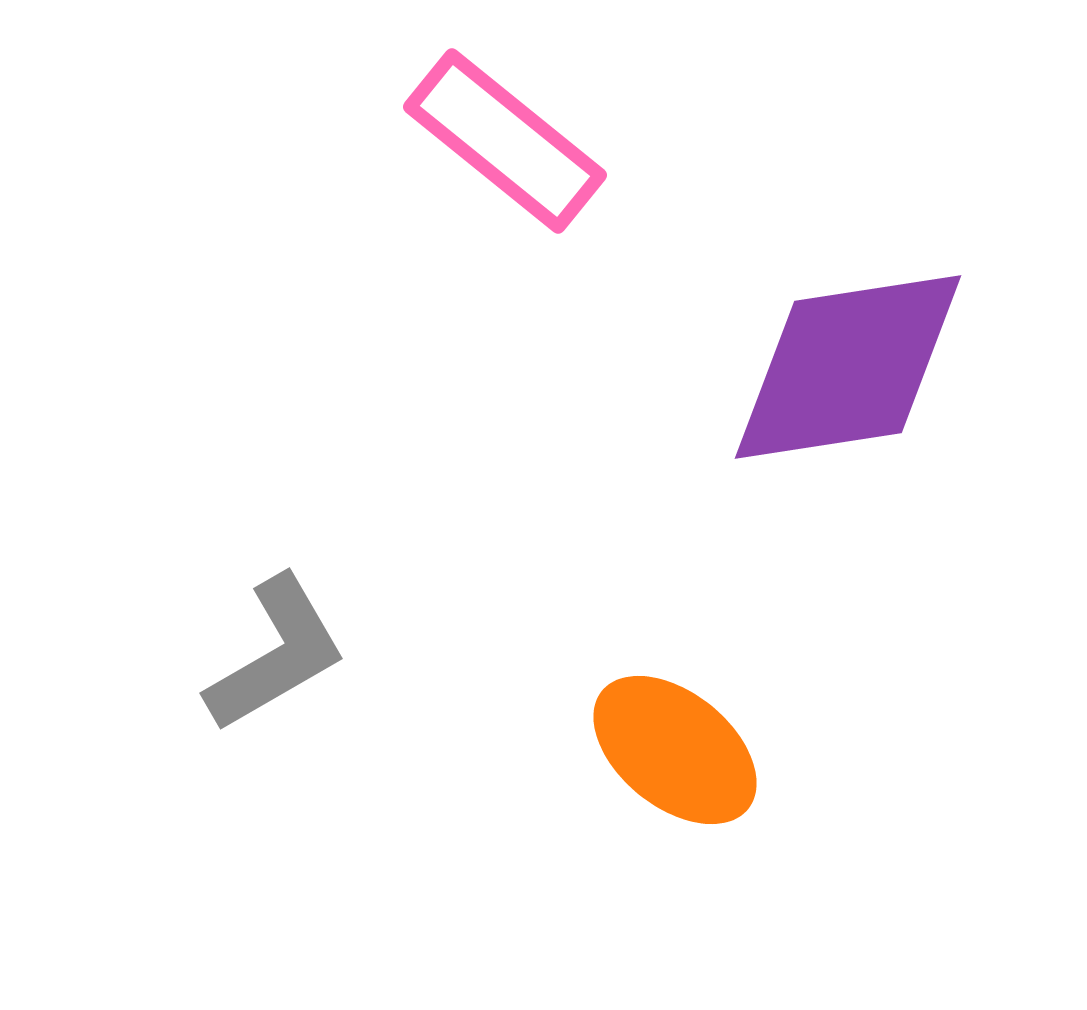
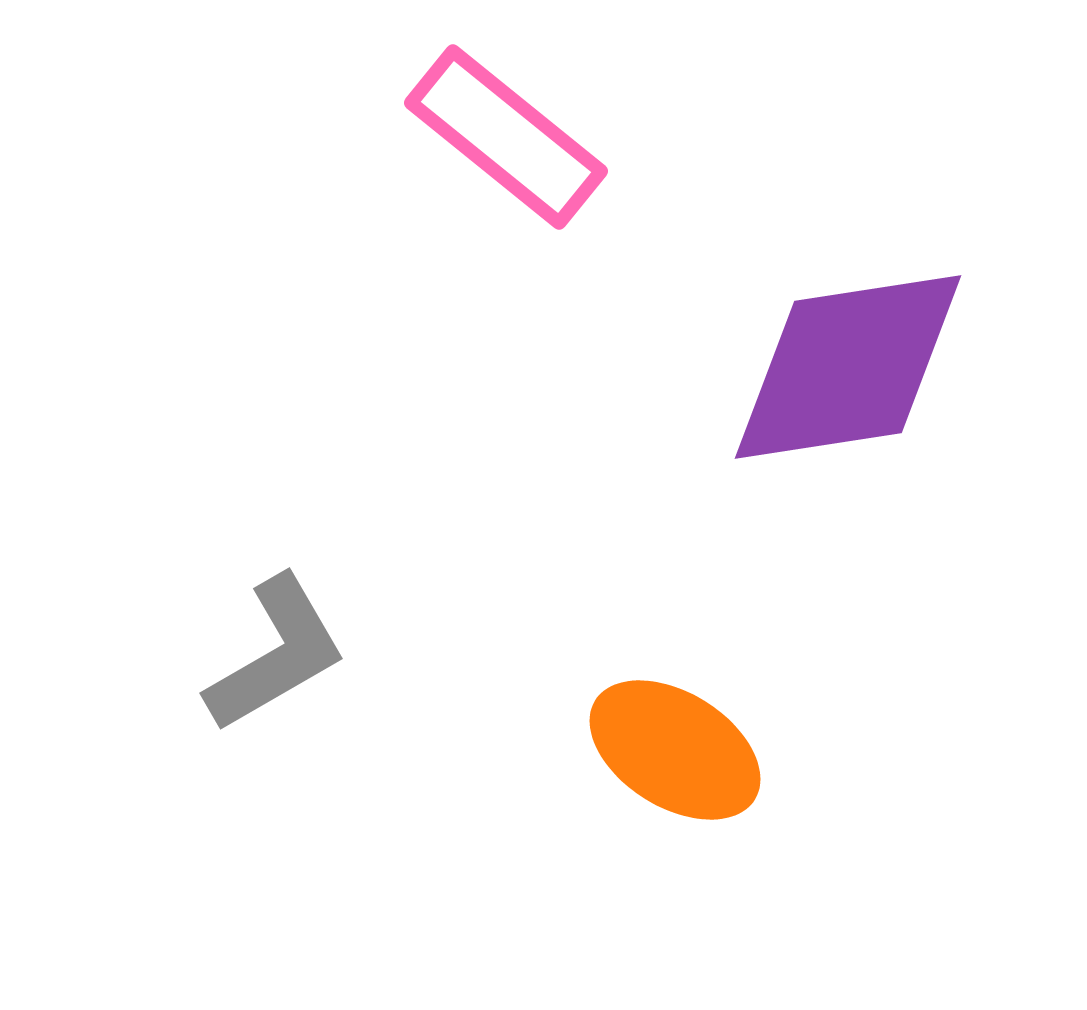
pink rectangle: moved 1 px right, 4 px up
orange ellipse: rotated 7 degrees counterclockwise
